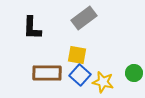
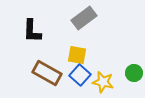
black L-shape: moved 3 px down
brown rectangle: rotated 28 degrees clockwise
